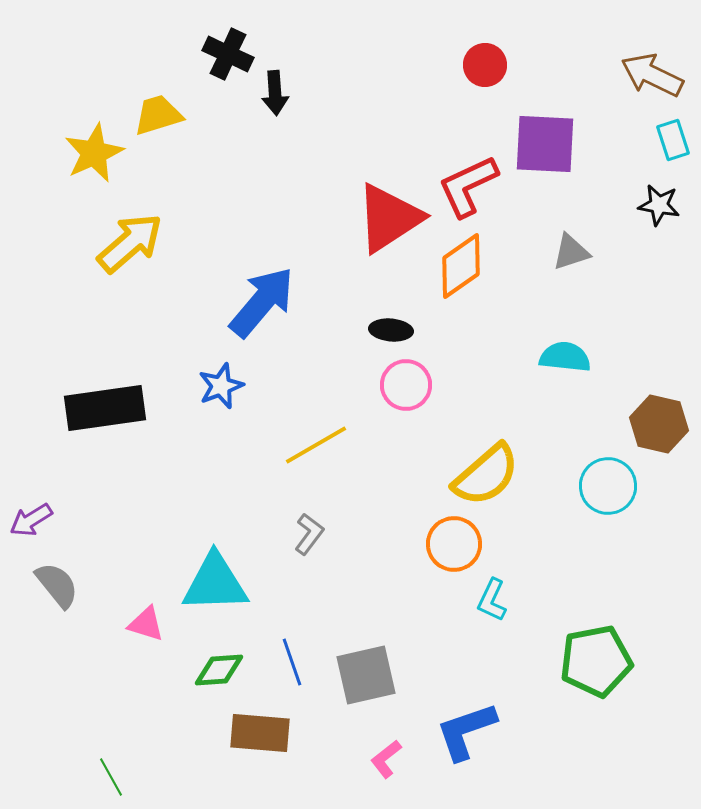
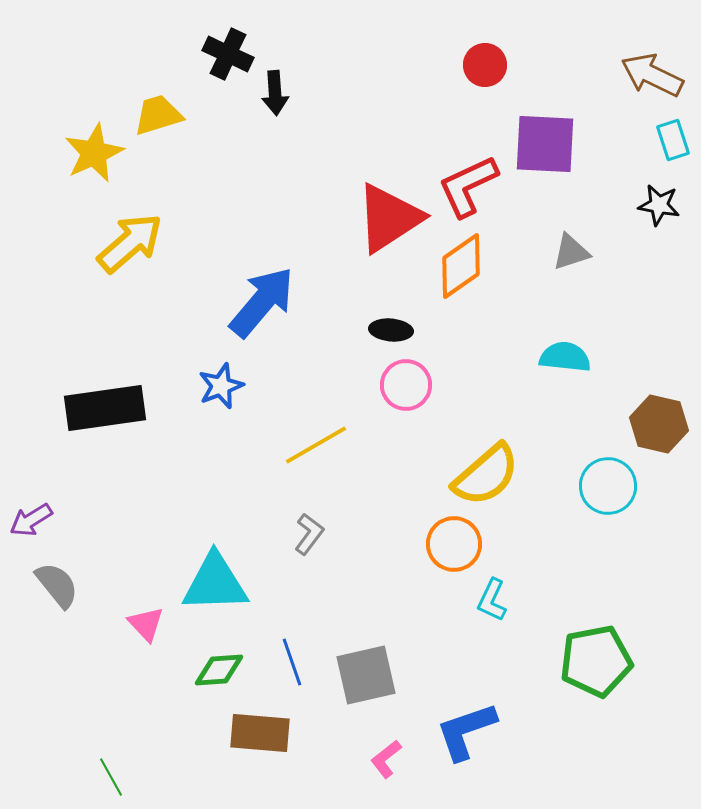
pink triangle: rotated 30 degrees clockwise
